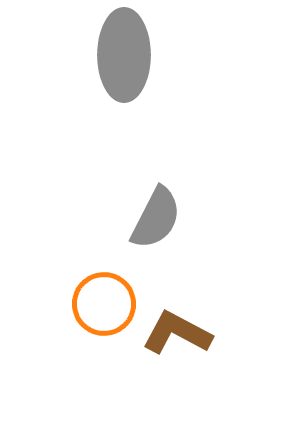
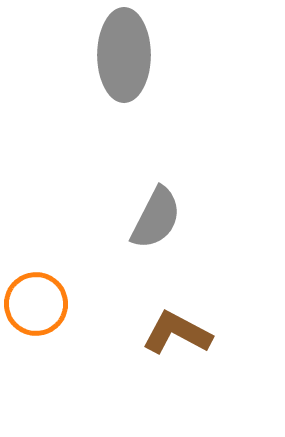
orange circle: moved 68 px left
